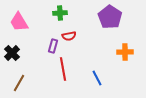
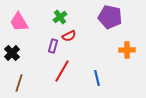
green cross: moved 4 px down; rotated 32 degrees counterclockwise
purple pentagon: rotated 20 degrees counterclockwise
red semicircle: rotated 16 degrees counterclockwise
orange cross: moved 2 px right, 2 px up
red line: moved 1 px left, 2 px down; rotated 40 degrees clockwise
blue line: rotated 14 degrees clockwise
brown line: rotated 12 degrees counterclockwise
